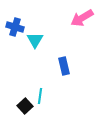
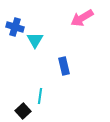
black square: moved 2 px left, 5 px down
